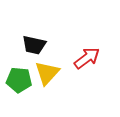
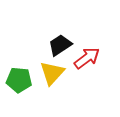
black trapezoid: moved 26 px right; rotated 135 degrees clockwise
yellow triangle: moved 5 px right
